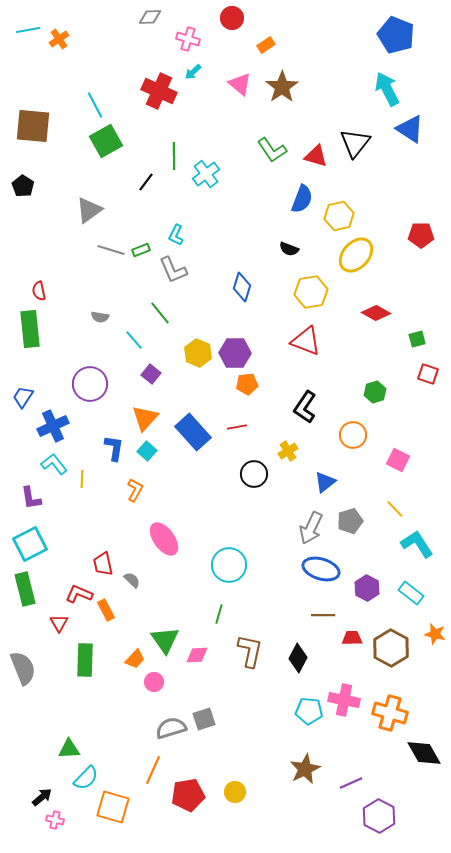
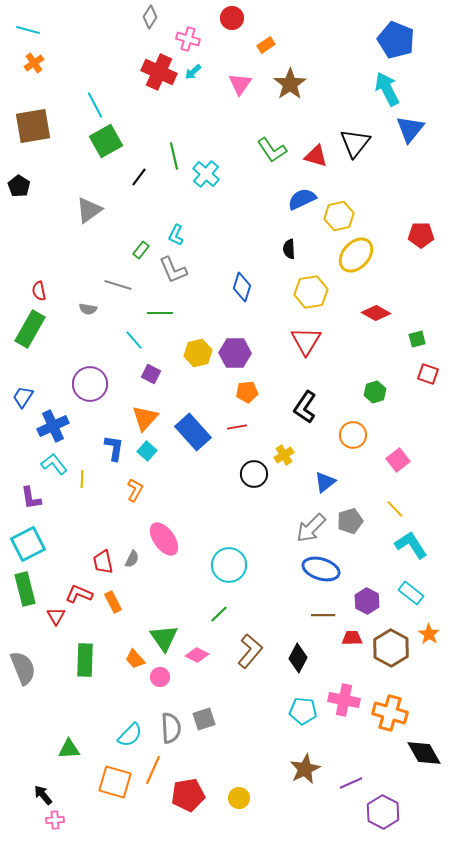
gray diamond at (150, 17): rotated 55 degrees counterclockwise
cyan line at (28, 30): rotated 25 degrees clockwise
blue pentagon at (396, 35): moved 5 px down
orange cross at (59, 39): moved 25 px left, 24 px down
pink triangle at (240, 84): rotated 25 degrees clockwise
brown star at (282, 87): moved 8 px right, 3 px up
red cross at (159, 91): moved 19 px up
brown square at (33, 126): rotated 15 degrees counterclockwise
blue triangle at (410, 129): rotated 36 degrees clockwise
green line at (174, 156): rotated 12 degrees counterclockwise
cyan cross at (206, 174): rotated 12 degrees counterclockwise
black line at (146, 182): moved 7 px left, 5 px up
black pentagon at (23, 186): moved 4 px left
blue semicircle at (302, 199): rotated 136 degrees counterclockwise
black semicircle at (289, 249): rotated 66 degrees clockwise
gray line at (111, 250): moved 7 px right, 35 px down
green rectangle at (141, 250): rotated 30 degrees counterclockwise
green line at (160, 313): rotated 50 degrees counterclockwise
gray semicircle at (100, 317): moved 12 px left, 8 px up
green rectangle at (30, 329): rotated 36 degrees clockwise
red triangle at (306, 341): rotated 40 degrees clockwise
yellow hexagon at (198, 353): rotated 24 degrees clockwise
purple square at (151, 374): rotated 12 degrees counterclockwise
orange pentagon at (247, 384): moved 8 px down
yellow cross at (288, 451): moved 4 px left, 4 px down
pink square at (398, 460): rotated 25 degrees clockwise
gray arrow at (311, 528): rotated 20 degrees clockwise
cyan square at (30, 544): moved 2 px left
cyan L-shape at (417, 544): moved 6 px left, 1 px down
red trapezoid at (103, 564): moved 2 px up
gray semicircle at (132, 580): moved 21 px up; rotated 72 degrees clockwise
purple hexagon at (367, 588): moved 13 px down
orange rectangle at (106, 610): moved 7 px right, 8 px up
green line at (219, 614): rotated 30 degrees clockwise
red triangle at (59, 623): moved 3 px left, 7 px up
orange star at (435, 634): moved 6 px left; rotated 20 degrees clockwise
green triangle at (165, 640): moved 1 px left, 2 px up
brown L-shape at (250, 651): rotated 28 degrees clockwise
pink diamond at (197, 655): rotated 30 degrees clockwise
orange trapezoid at (135, 659): rotated 95 degrees clockwise
pink circle at (154, 682): moved 6 px right, 5 px up
cyan pentagon at (309, 711): moved 6 px left
gray semicircle at (171, 728): rotated 104 degrees clockwise
cyan semicircle at (86, 778): moved 44 px right, 43 px up
yellow circle at (235, 792): moved 4 px right, 6 px down
black arrow at (42, 797): moved 1 px right, 2 px up; rotated 90 degrees counterclockwise
orange square at (113, 807): moved 2 px right, 25 px up
purple hexagon at (379, 816): moved 4 px right, 4 px up
pink cross at (55, 820): rotated 18 degrees counterclockwise
